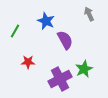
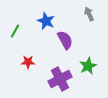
green star: moved 4 px right, 3 px up
